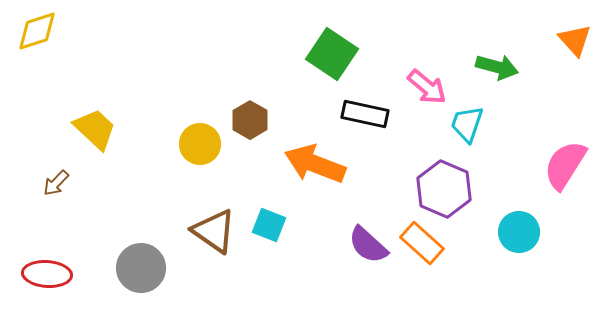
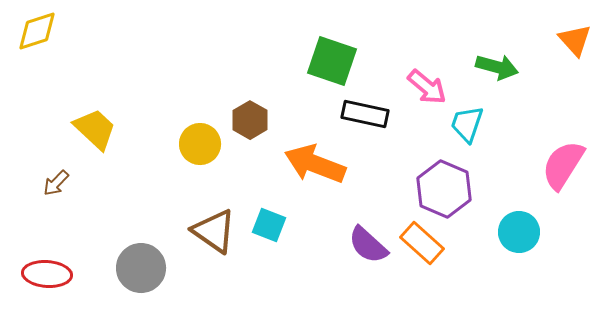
green square: moved 7 px down; rotated 15 degrees counterclockwise
pink semicircle: moved 2 px left
